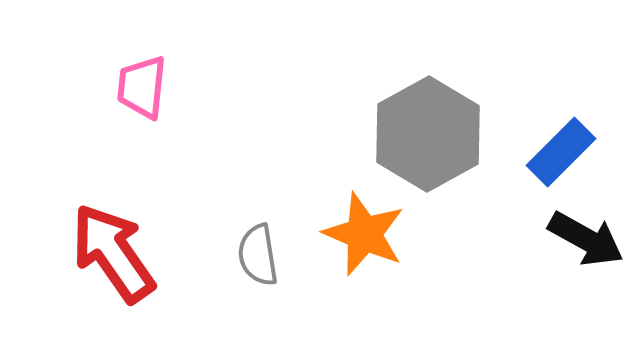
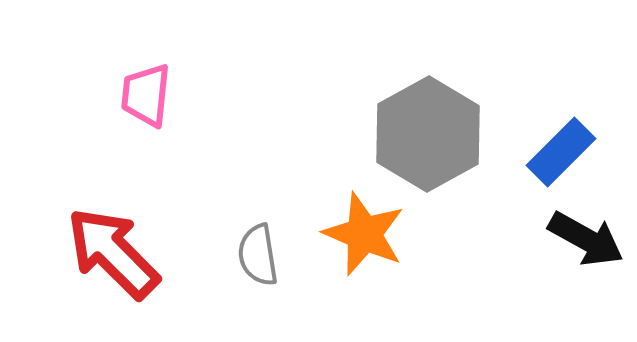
pink trapezoid: moved 4 px right, 8 px down
red arrow: rotated 10 degrees counterclockwise
